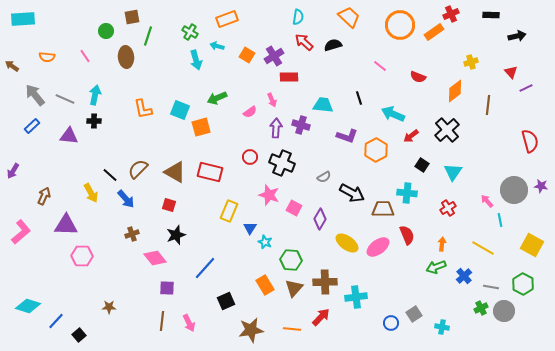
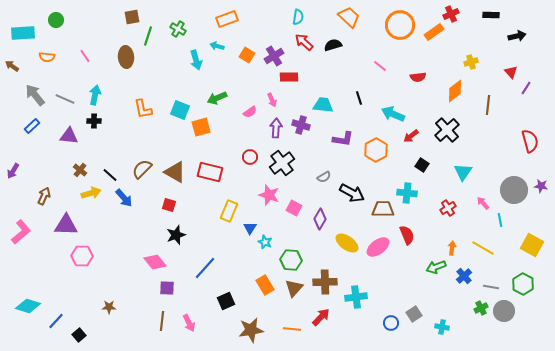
cyan rectangle at (23, 19): moved 14 px down
green circle at (106, 31): moved 50 px left, 11 px up
green cross at (190, 32): moved 12 px left, 3 px up
red semicircle at (418, 77): rotated 28 degrees counterclockwise
purple line at (526, 88): rotated 32 degrees counterclockwise
purple L-shape at (347, 136): moved 4 px left, 3 px down; rotated 10 degrees counterclockwise
black cross at (282, 163): rotated 30 degrees clockwise
brown semicircle at (138, 169): moved 4 px right
cyan triangle at (453, 172): moved 10 px right
yellow arrow at (91, 193): rotated 78 degrees counterclockwise
blue arrow at (126, 199): moved 2 px left, 1 px up
pink arrow at (487, 201): moved 4 px left, 2 px down
brown cross at (132, 234): moved 52 px left, 64 px up; rotated 32 degrees counterclockwise
orange arrow at (442, 244): moved 10 px right, 4 px down
pink diamond at (155, 258): moved 4 px down
